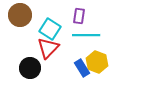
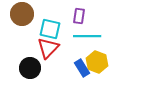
brown circle: moved 2 px right, 1 px up
cyan square: rotated 20 degrees counterclockwise
cyan line: moved 1 px right, 1 px down
